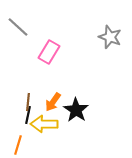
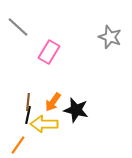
black star: rotated 20 degrees counterclockwise
orange line: rotated 18 degrees clockwise
